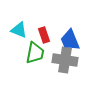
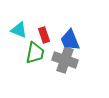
gray cross: rotated 10 degrees clockwise
